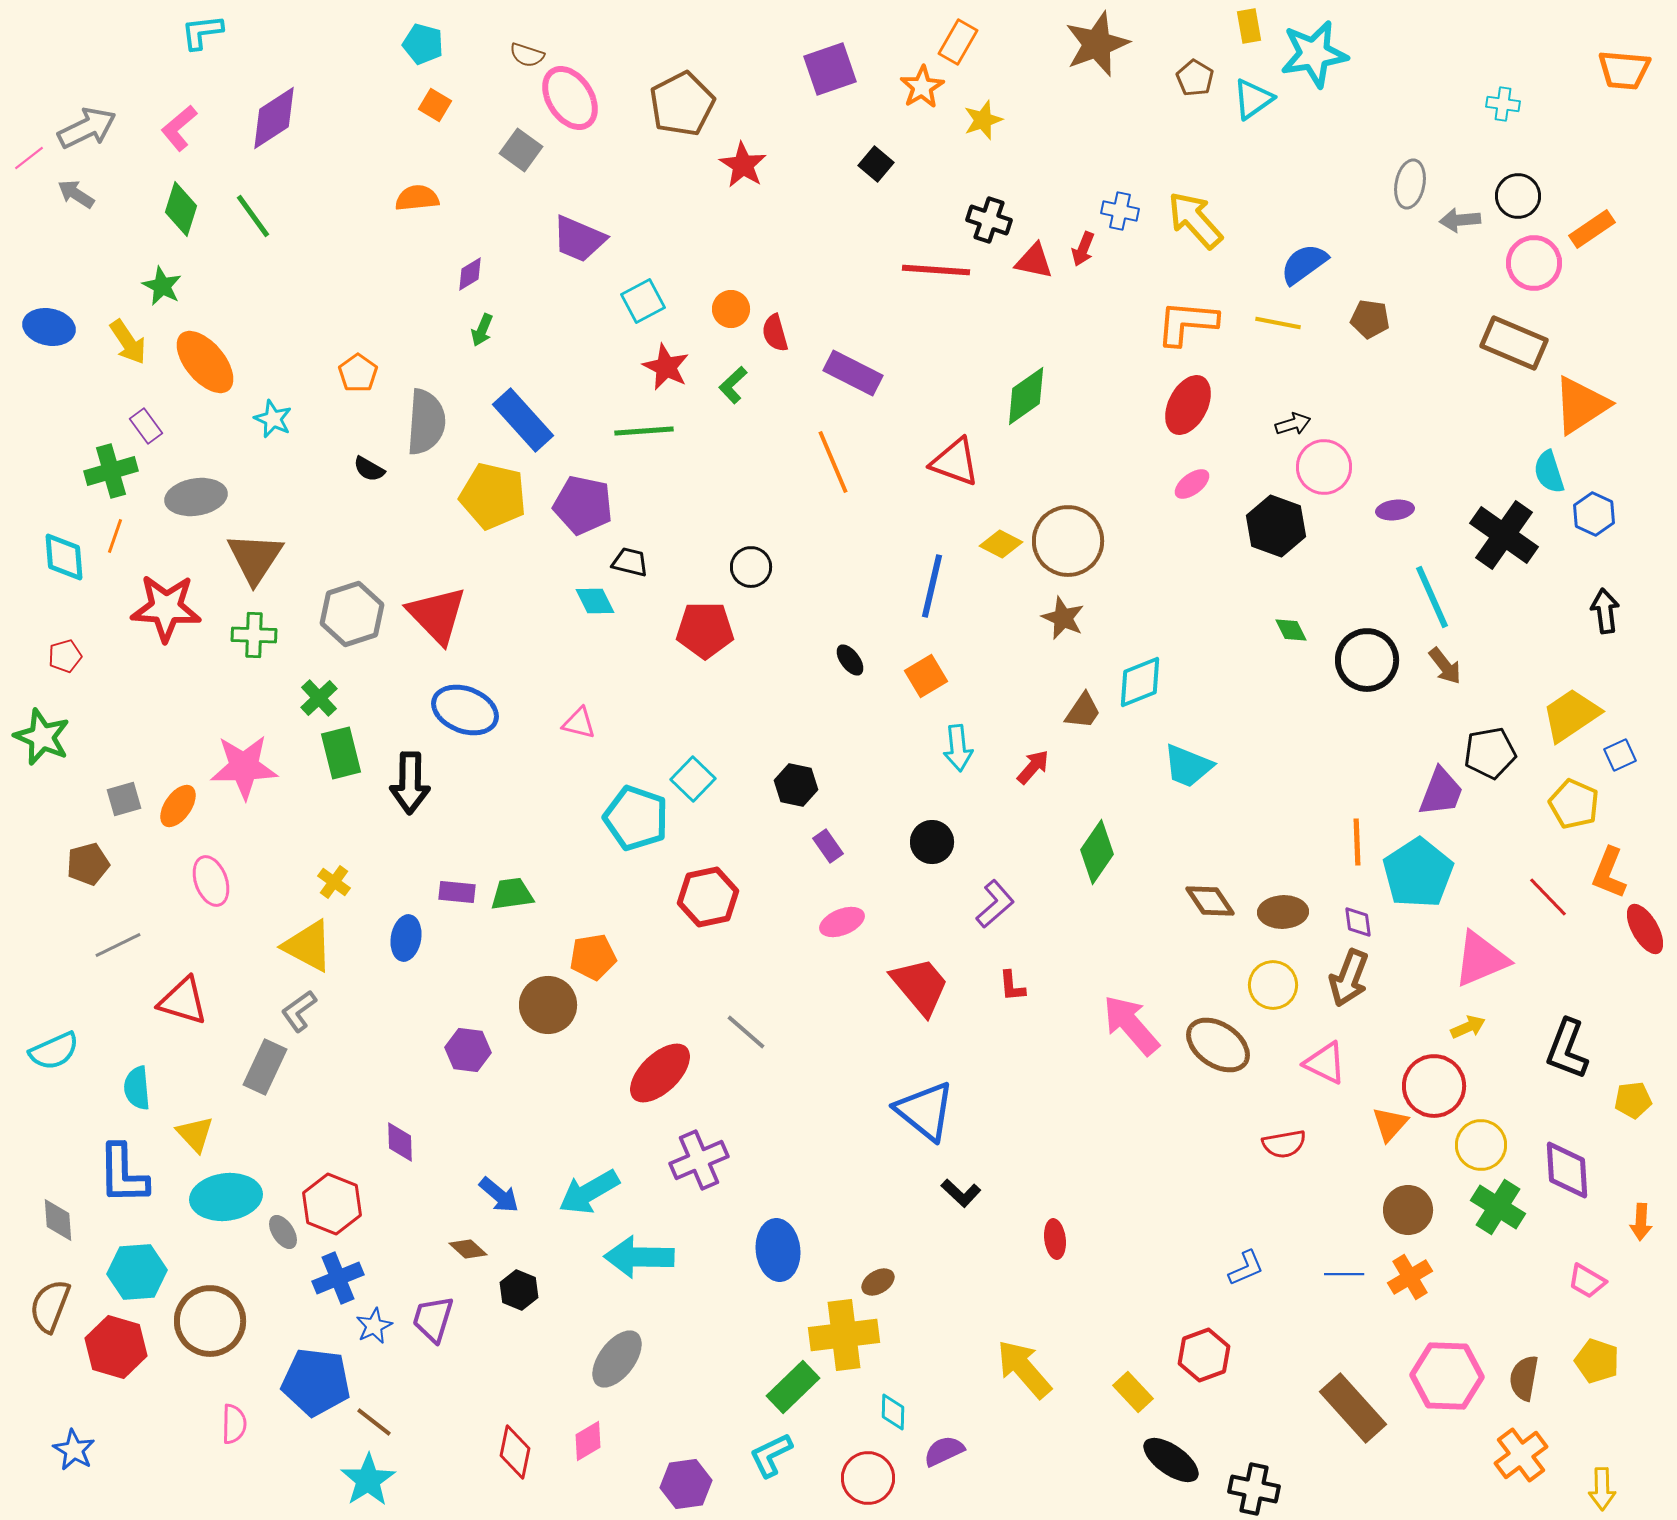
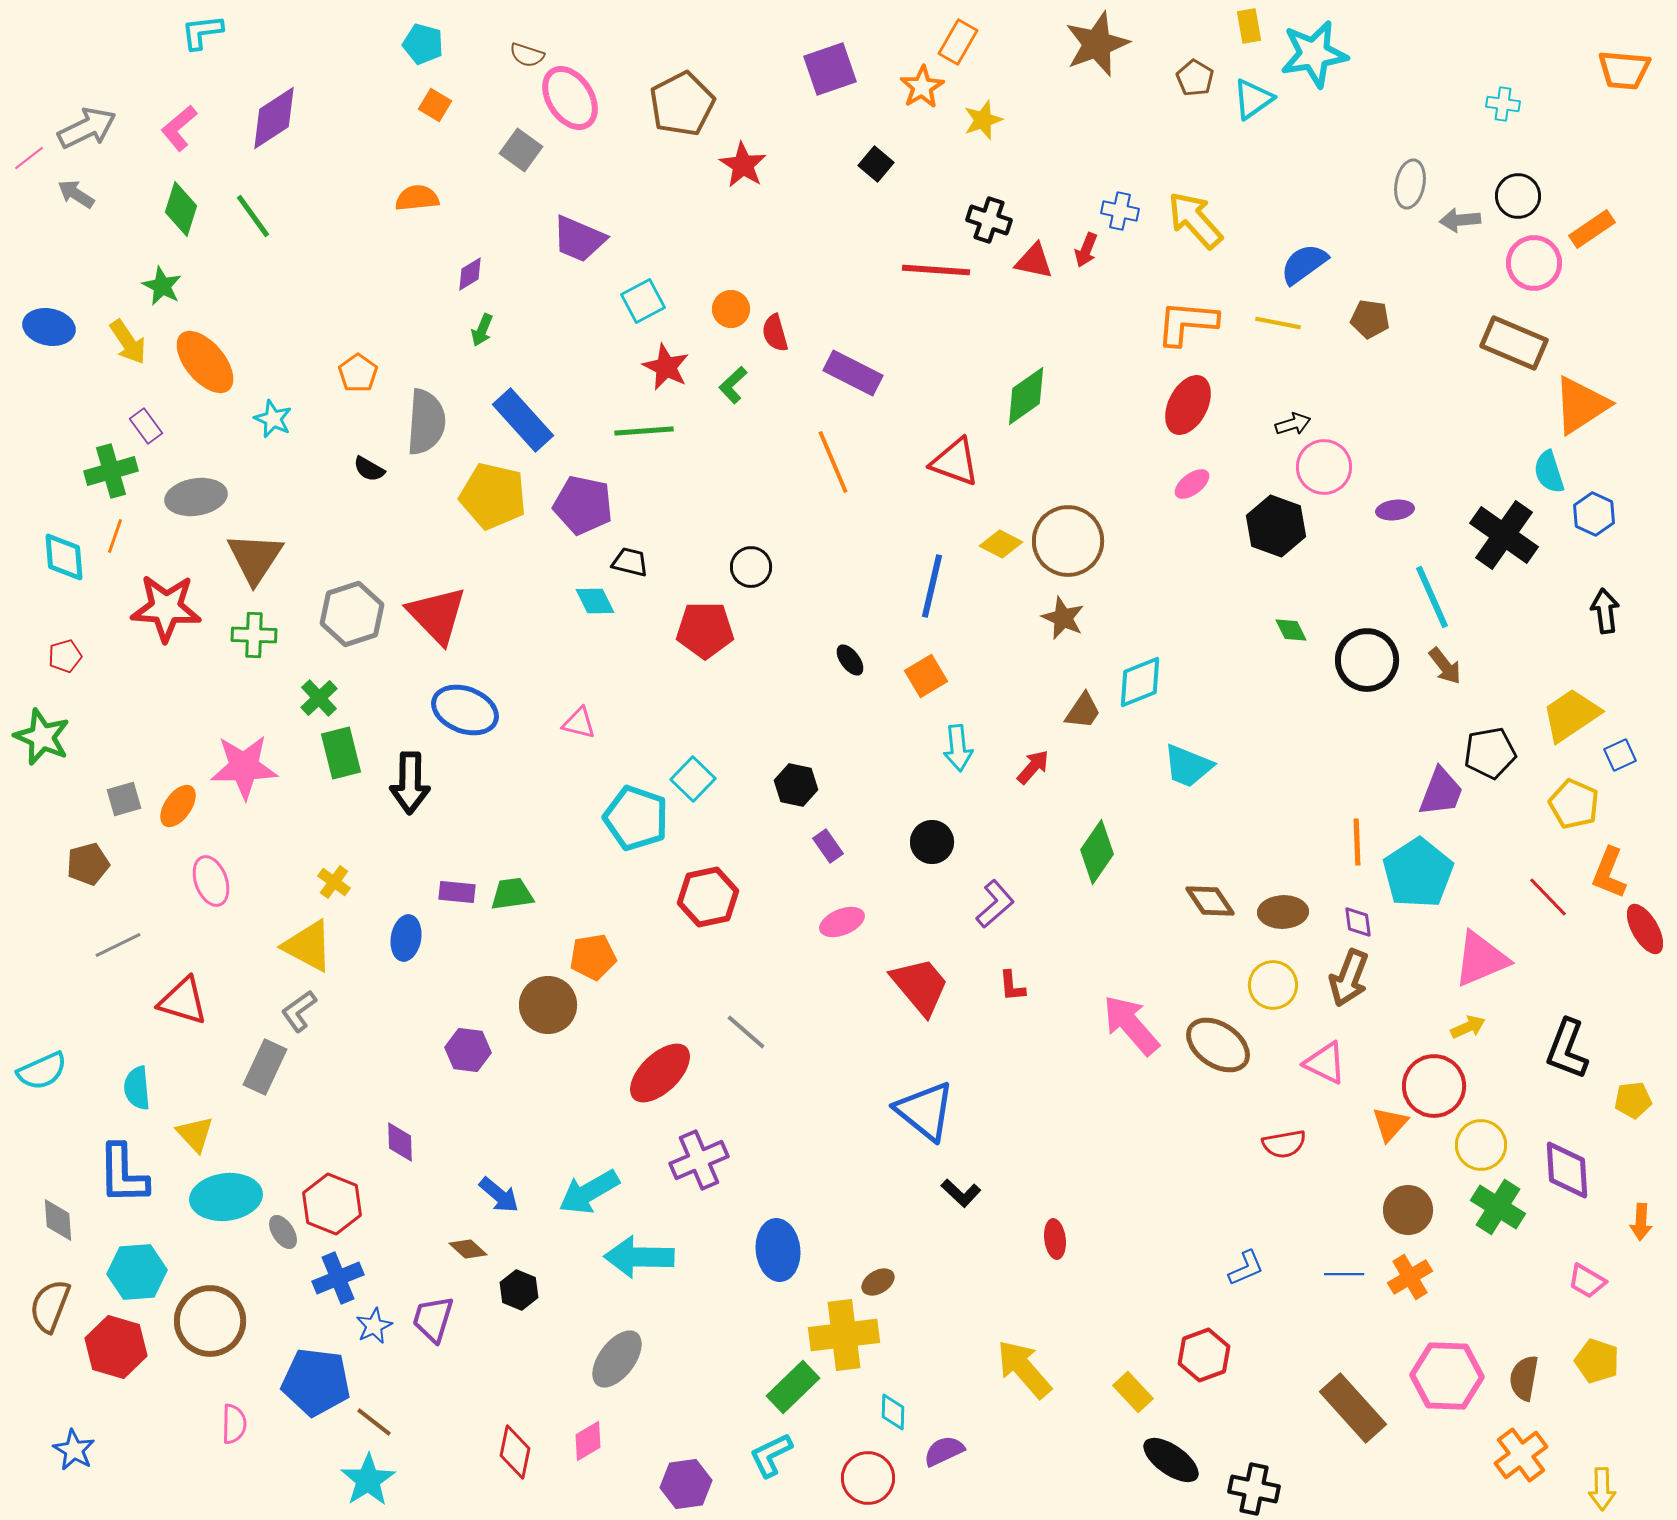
red arrow at (1083, 249): moved 3 px right, 1 px down
cyan semicircle at (54, 1051): moved 12 px left, 20 px down
